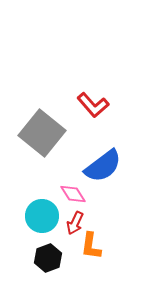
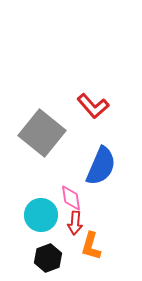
red L-shape: moved 1 px down
blue semicircle: moved 2 px left; rotated 30 degrees counterclockwise
pink diamond: moved 2 px left, 4 px down; rotated 24 degrees clockwise
cyan circle: moved 1 px left, 1 px up
red arrow: rotated 20 degrees counterclockwise
orange L-shape: rotated 8 degrees clockwise
